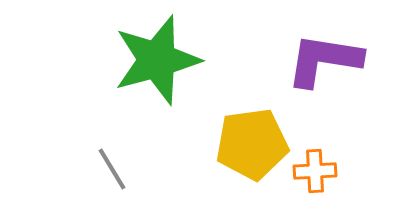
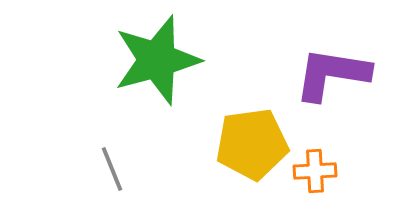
purple L-shape: moved 8 px right, 14 px down
gray line: rotated 9 degrees clockwise
